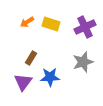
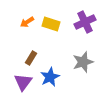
purple cross: moved 5 px up
blue star: rotated 24 degrees counterclockwise
